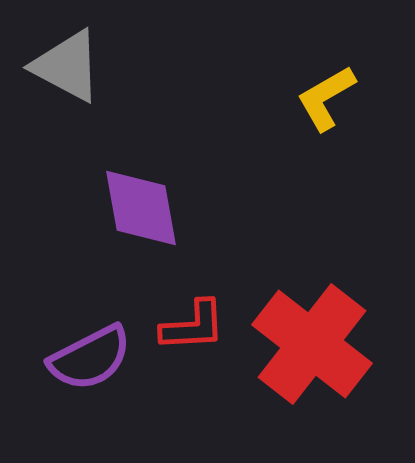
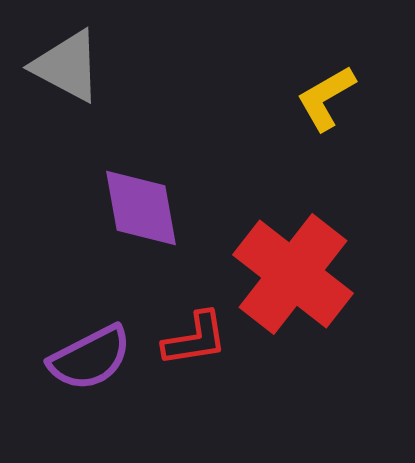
red L-shape: moved 2 px right, 13 px down; rotated 6 degrees counterclockwise
red cross: moved 19 px left, 70 px up
